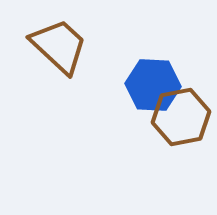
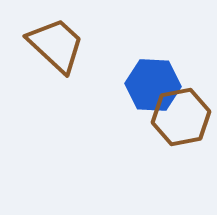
brown trapezoid: moved 3 px left, 1 px up
